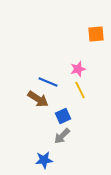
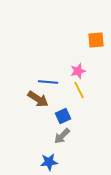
orange square: moved 6 px down
pink star: moved 2 px down
blue line: rotated 18 degrees counterclockwise
yellow line: moved 1 px left
blue star: moved 5 px right, 2 px down
